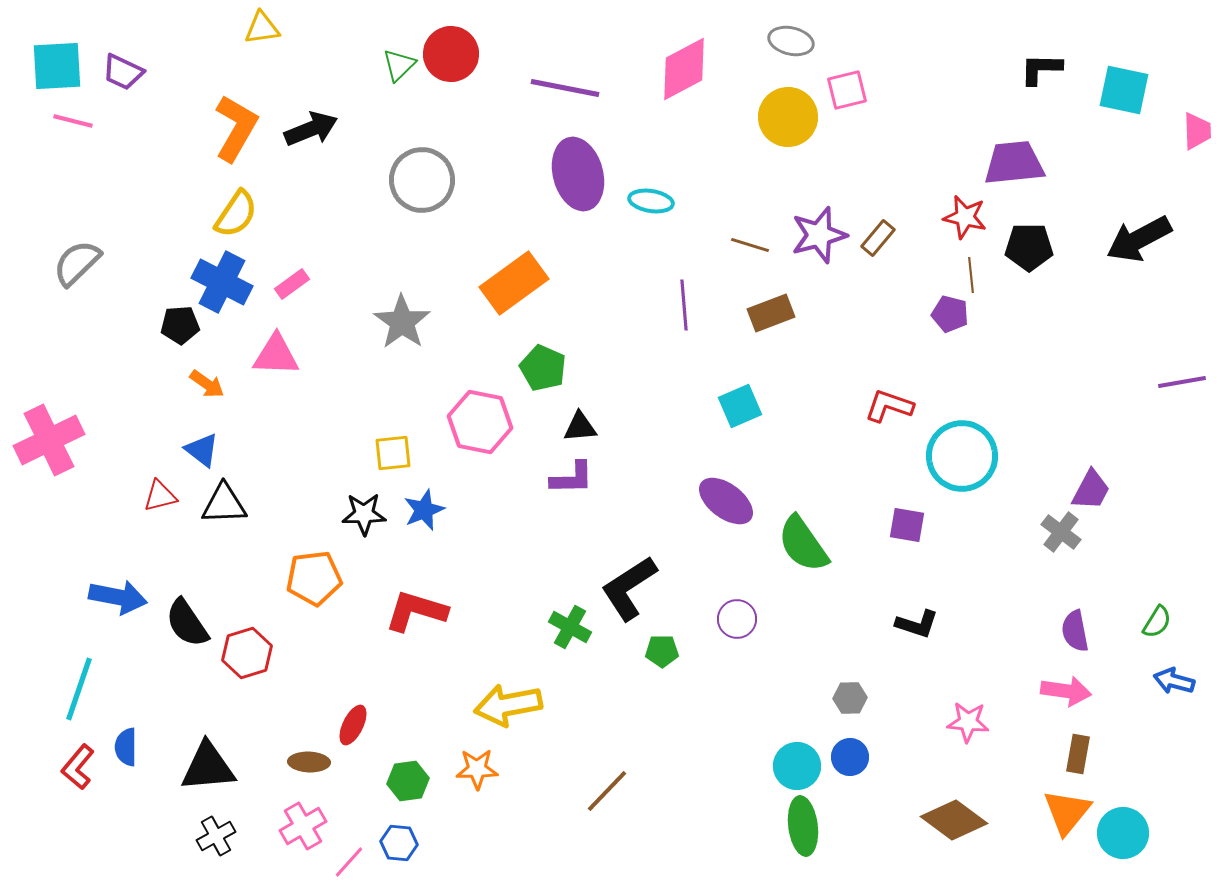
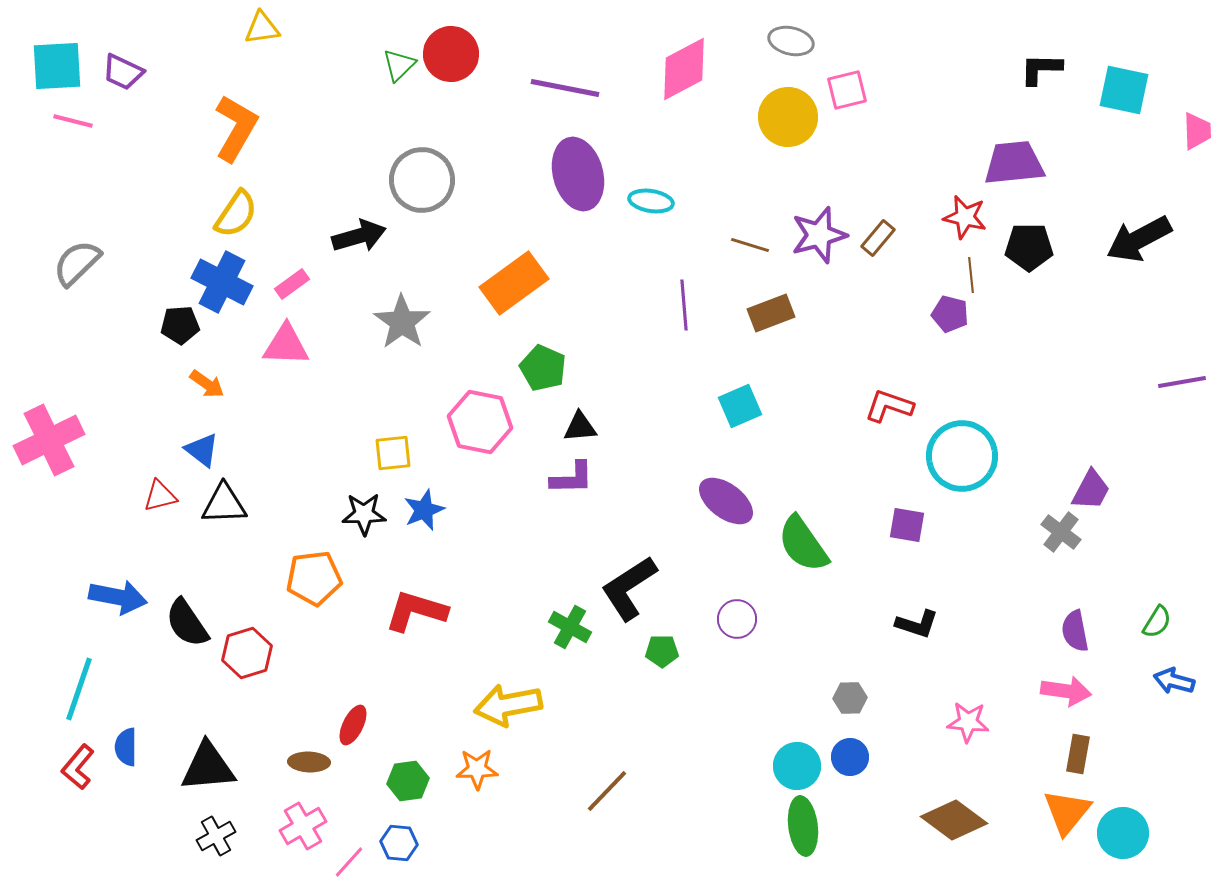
black arrow at (311, 129): moved 48 px right, 107 px down; rotated 6 degrees clockwise
pink triangle at (276, 355): moved 10 px right, 10 px up
